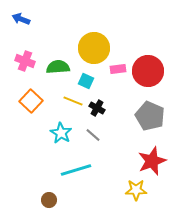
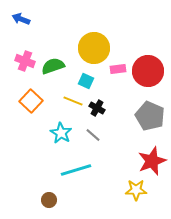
green semicircle: moved 5 px left, 1 px up; rotated 15 degrees counterclockwise
